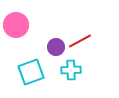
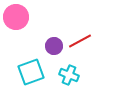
pink circle: moved 8 px up
purple circle: moved 2 px left, 1 px up
cyan cross: moved 2 px left, 5 px down; rotated 24 degrees clockwise
